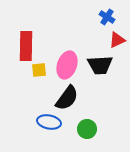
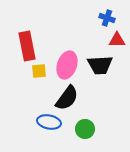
blue cross: moved 1 px down; rotated 14 degrees counterclockwise
red triangle: rotated 24 degrees clockwise
red rectangle: moved 1 px right; rotated 12 degrees counterclockwise
yellow square: moved 1 px down
green circle: moved 2 px left
